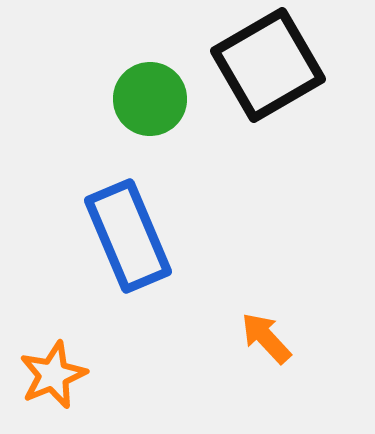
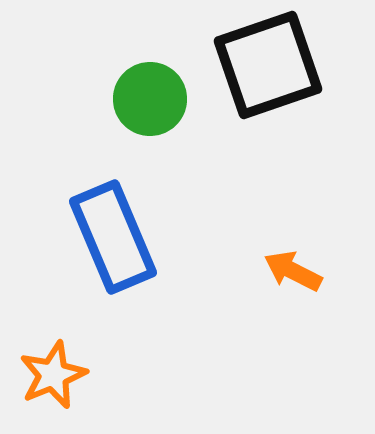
black square: rotated 11 degrees clockwise
blue rectangle: moved 15 px left, 1 px down
orange arrow: moved 27 px right, 67 px up; rotated 20 degrees counterclockwise
